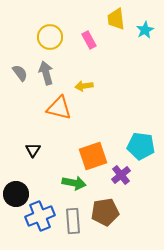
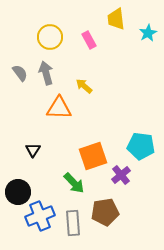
cyan star: moved 3 px right, 3 px down
yellow arrow: rotated 48 degrees clockwise
orange triangle: rotated 12 degrees counterclockwise
green arrow: rotated 35 degrees clockwise
black circle: moved 2 px right, 2 px up
gray rectangle: moved 2 px down
